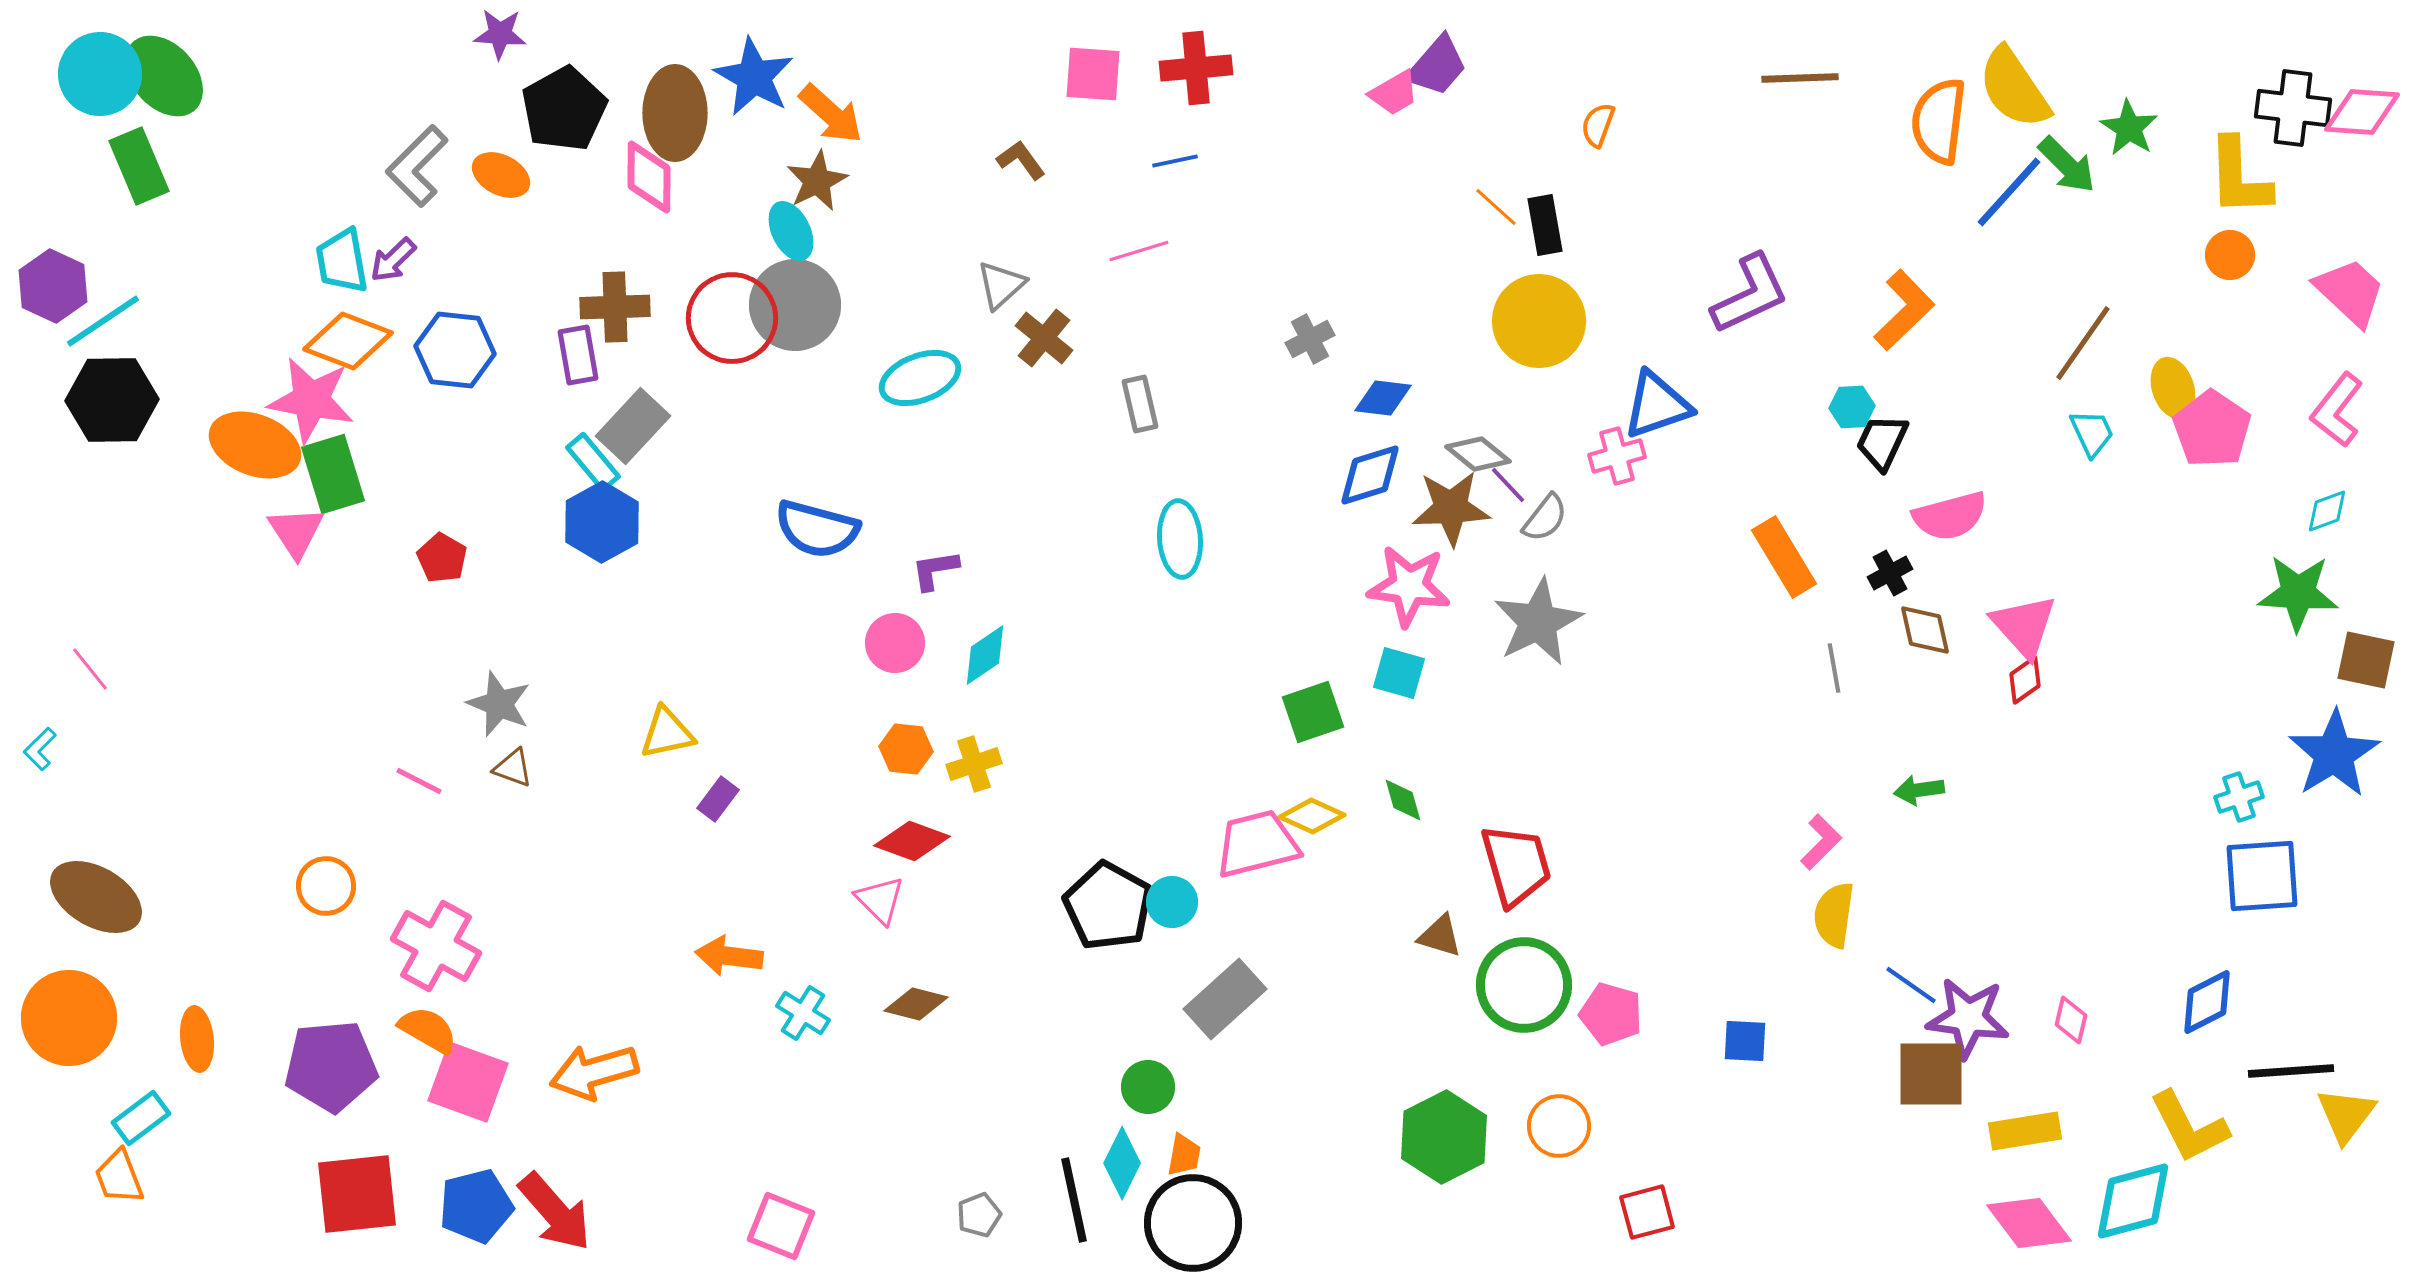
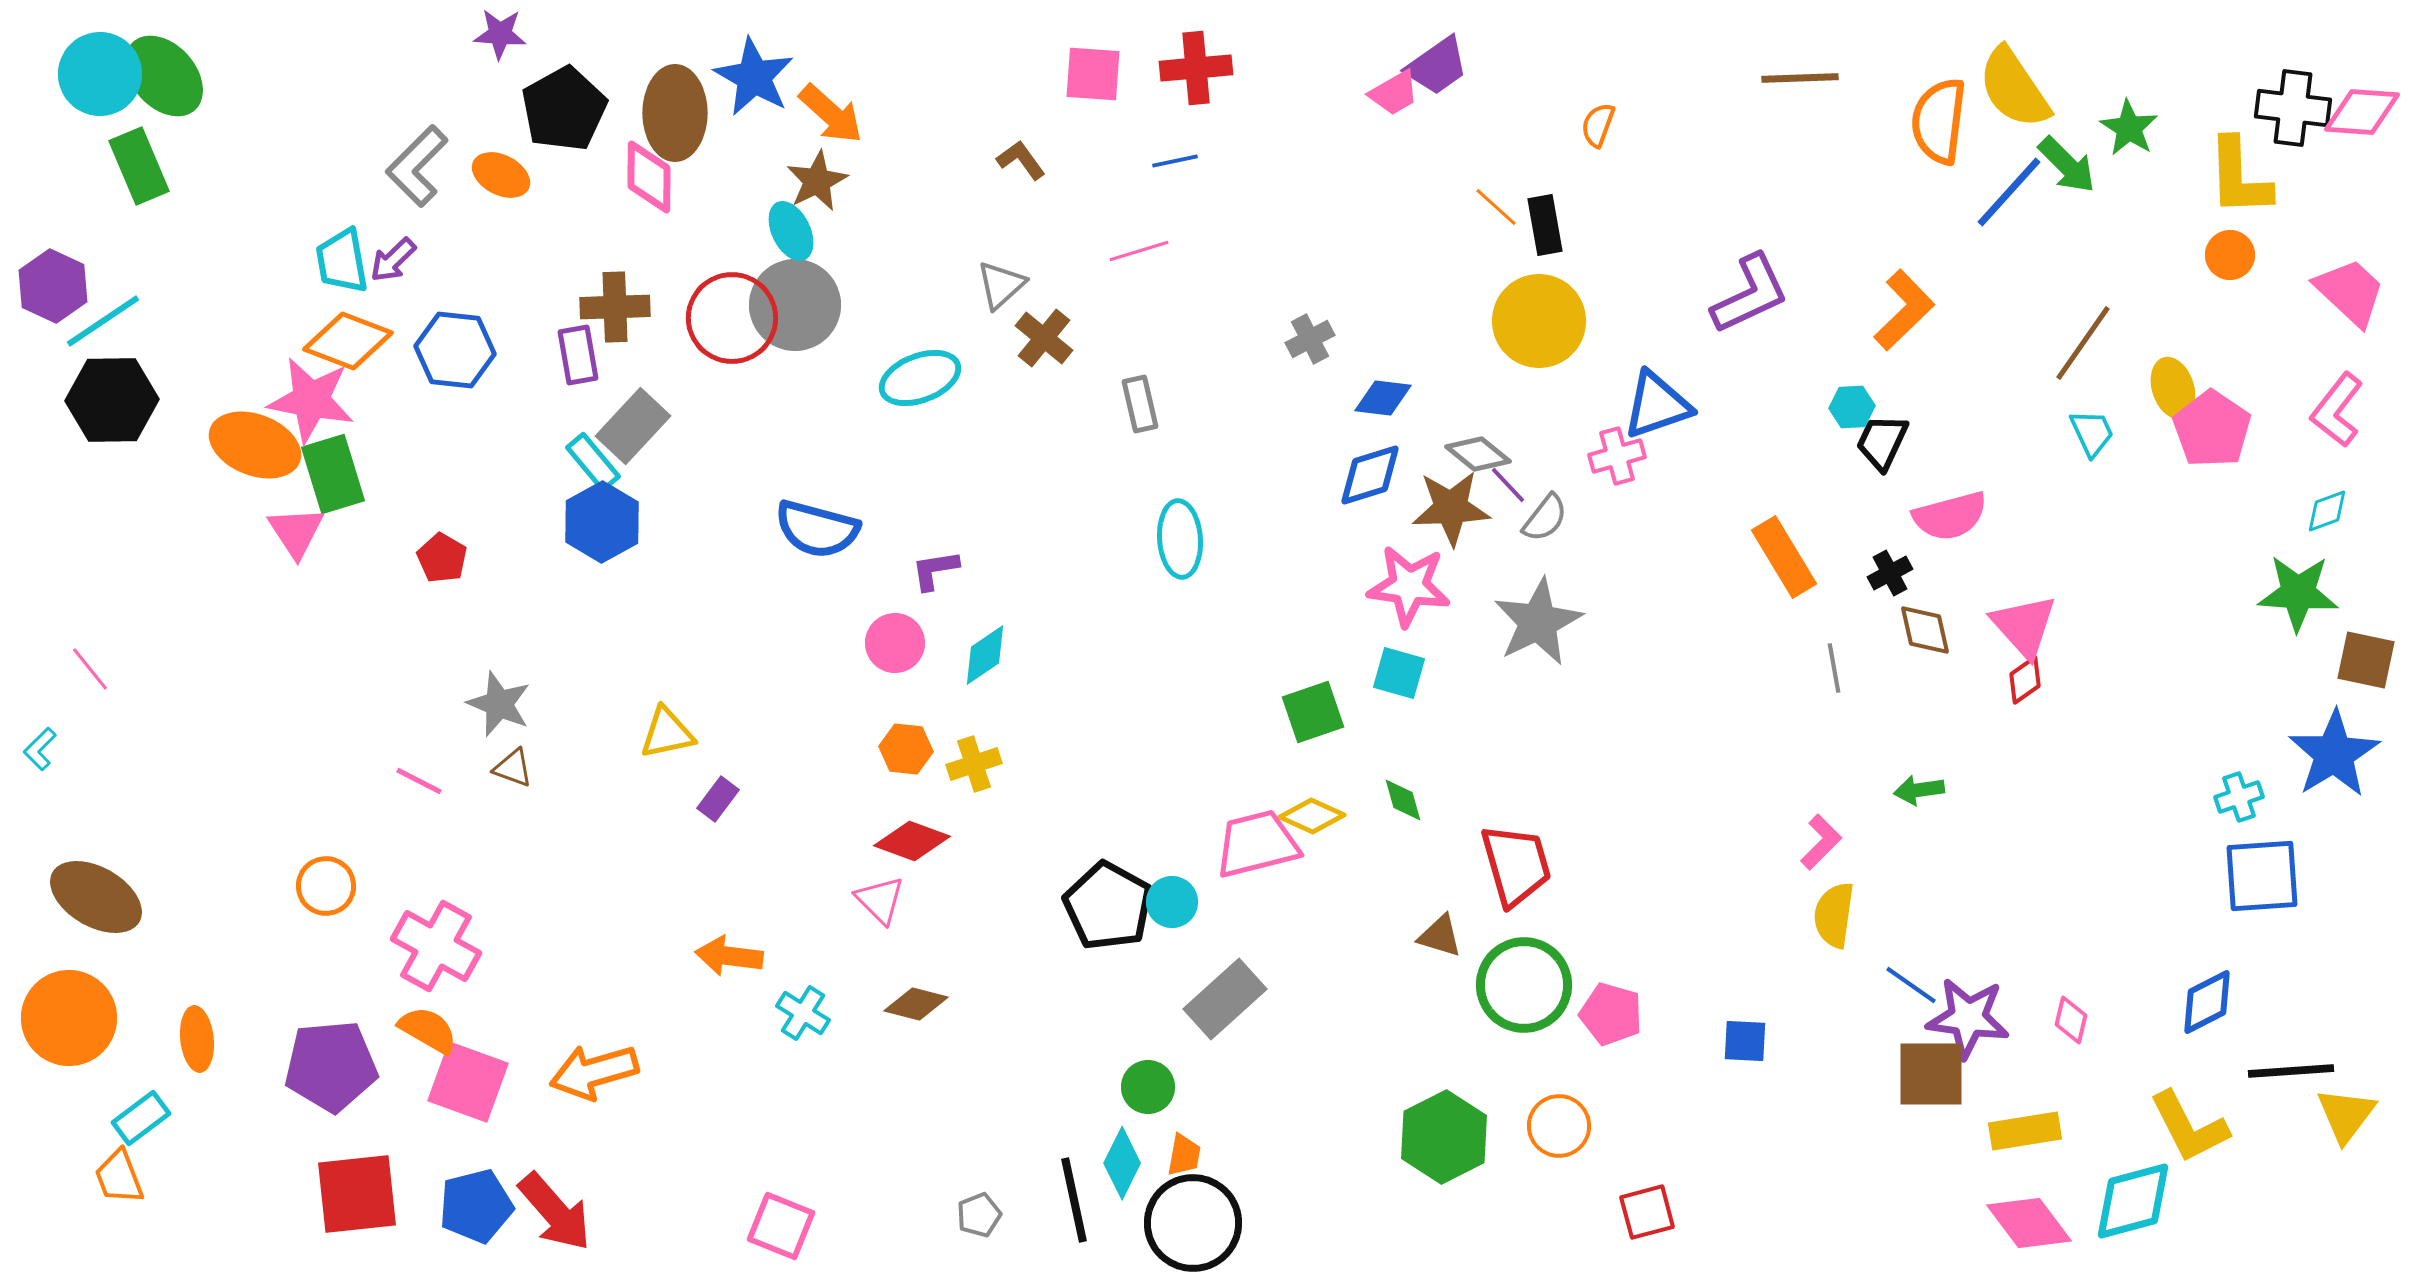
purple trapezoid at (1437, 66): rotated 14 degrees clockwise
